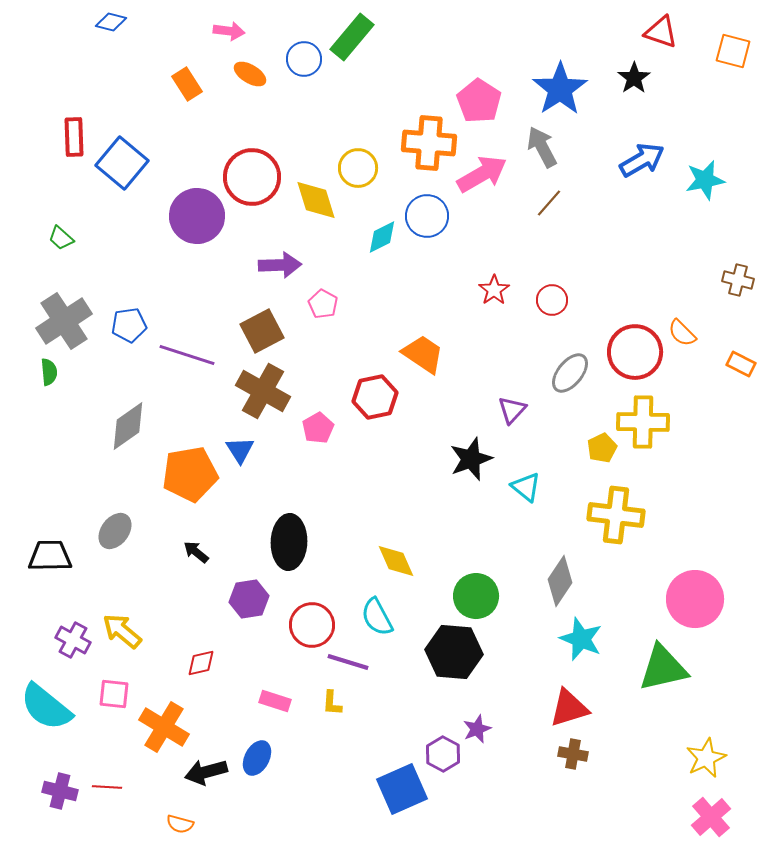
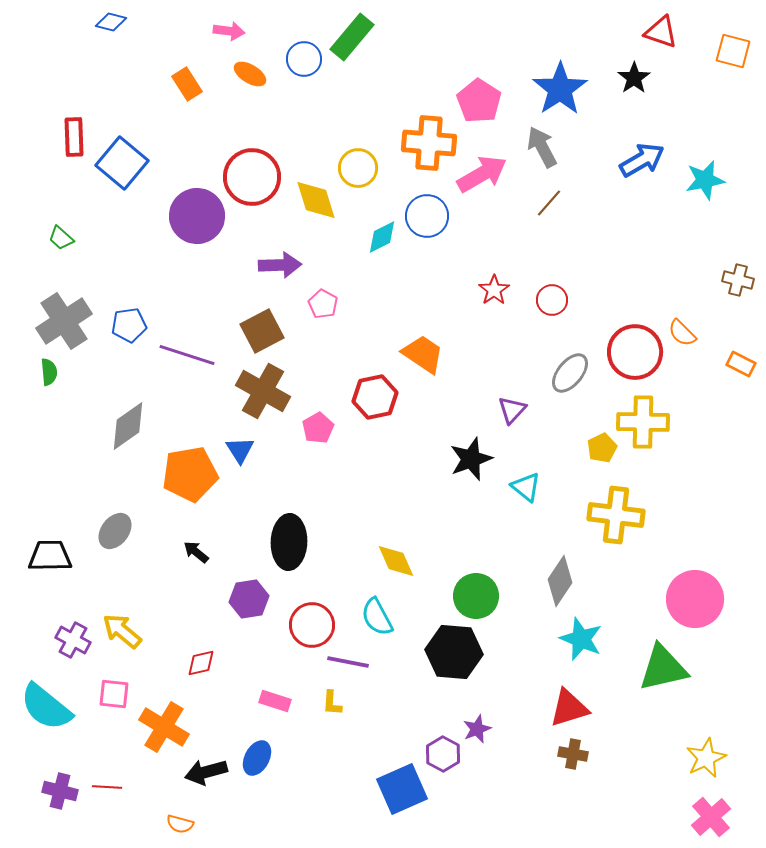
purple line at (348, 662): rotated 6 degrees counterclockwise
